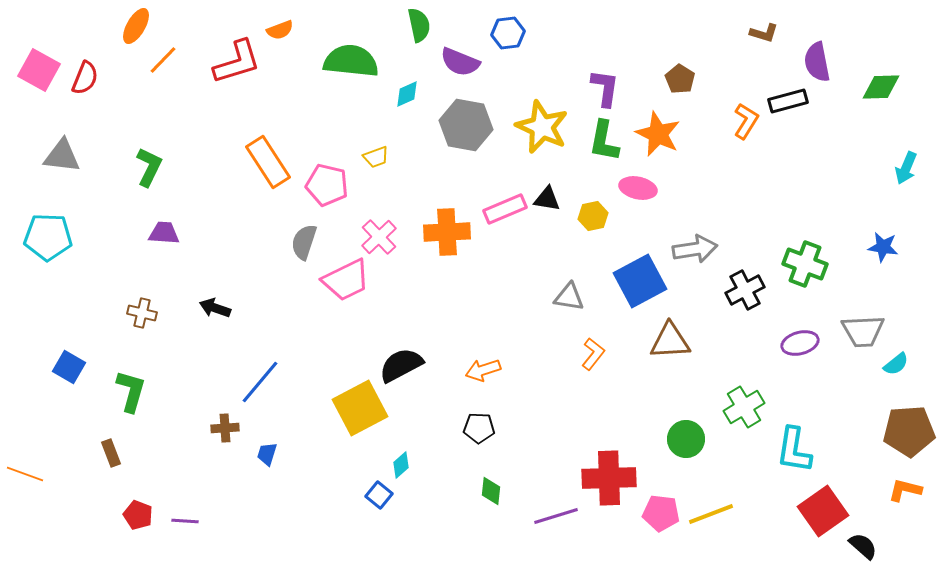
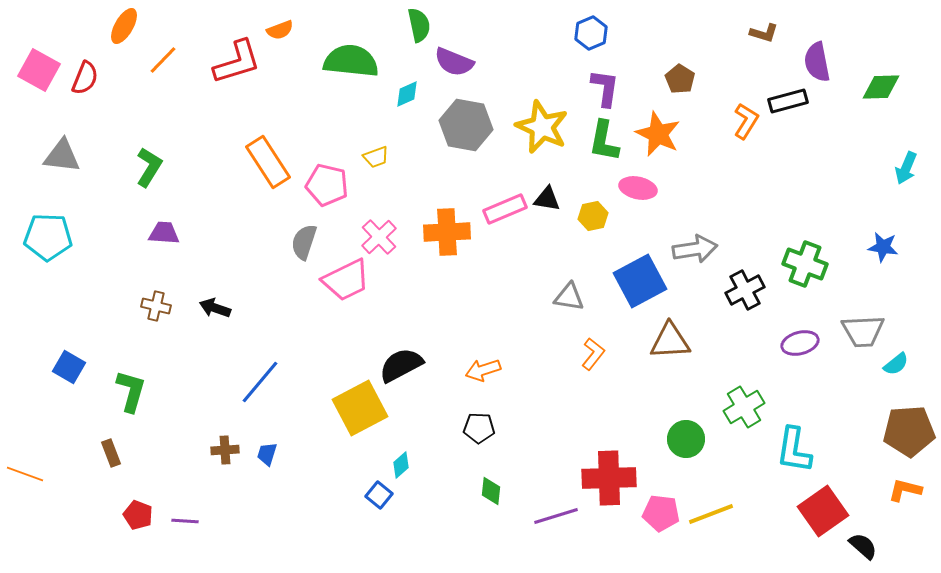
orange ellipse at (136, 26): moved 12 px left
blue hexagon at (508, 33): moved 83 px right; rotated 16 degrees counterclockwise
purple semicircle at (460, 62): moved 6 px left
green L-shape at (149, 167): rotated 6 degrees clockwise
brown cross at (142, 313): moved 14 px right, 7 px up
brown cross at (225, 428): moved 22 px down
